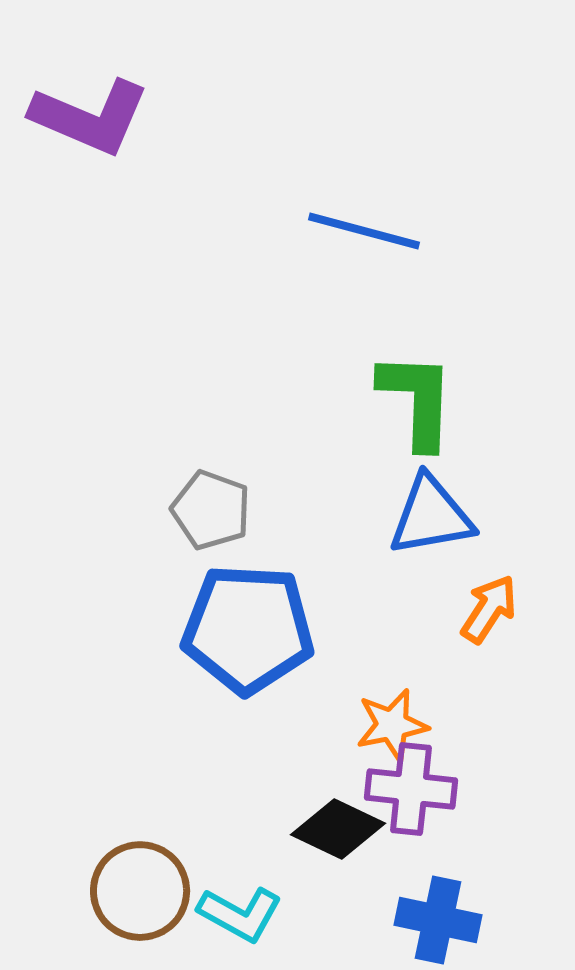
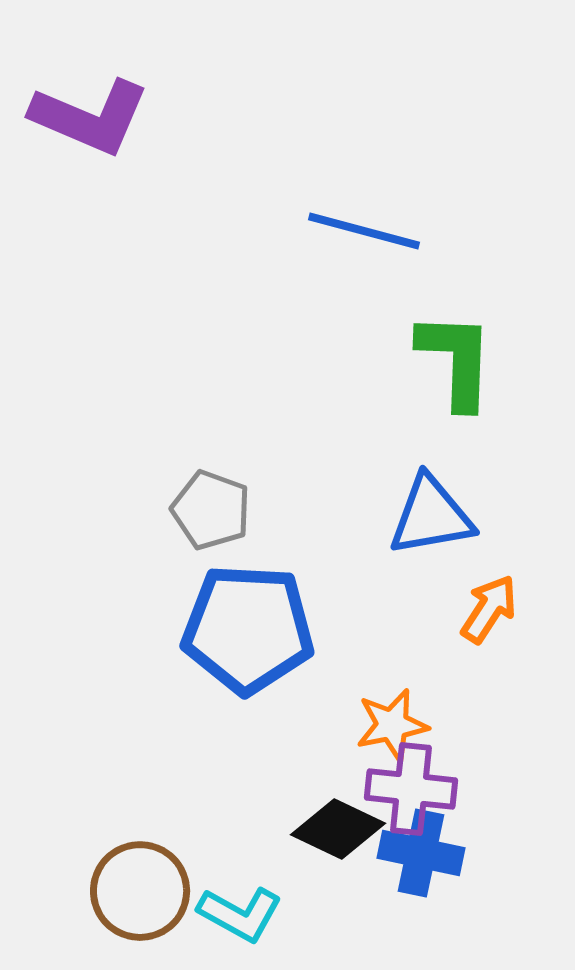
green L-shape: moved 39 px right, 40 px up
blue cross: moved 17 px left, 67 px up
